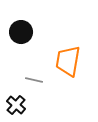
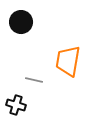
black circle: moved 10 px up
black cross: rotated 24 degrees counterclockwise
